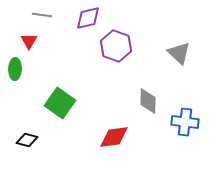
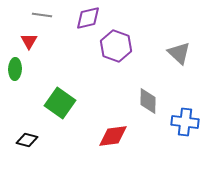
red diamond: moved 1 px left, 1 px up
